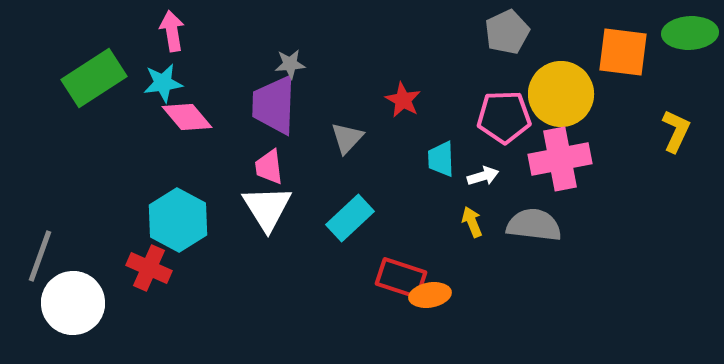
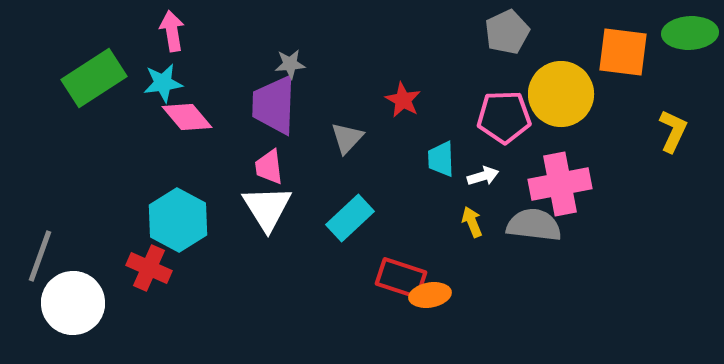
yellow L-shape: moved 3 px left
pink cross: moved 25 px down
